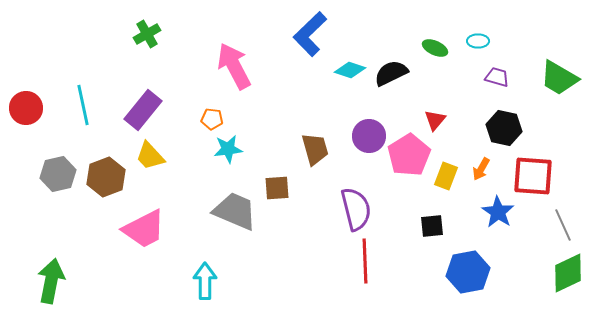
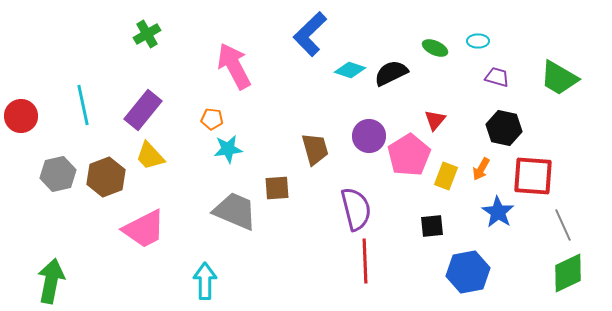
red circle: moved 5 px left, 8 px down
